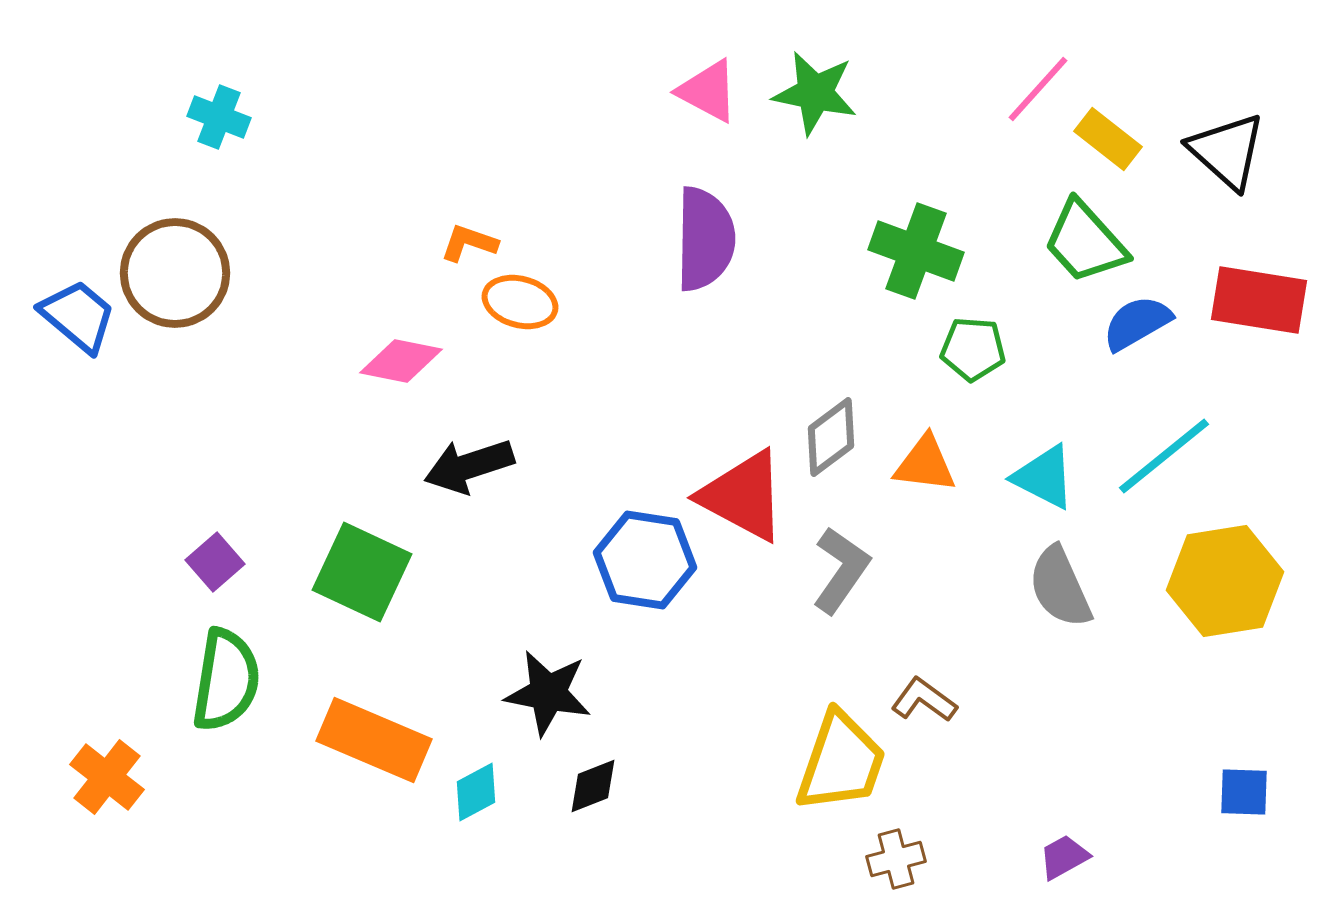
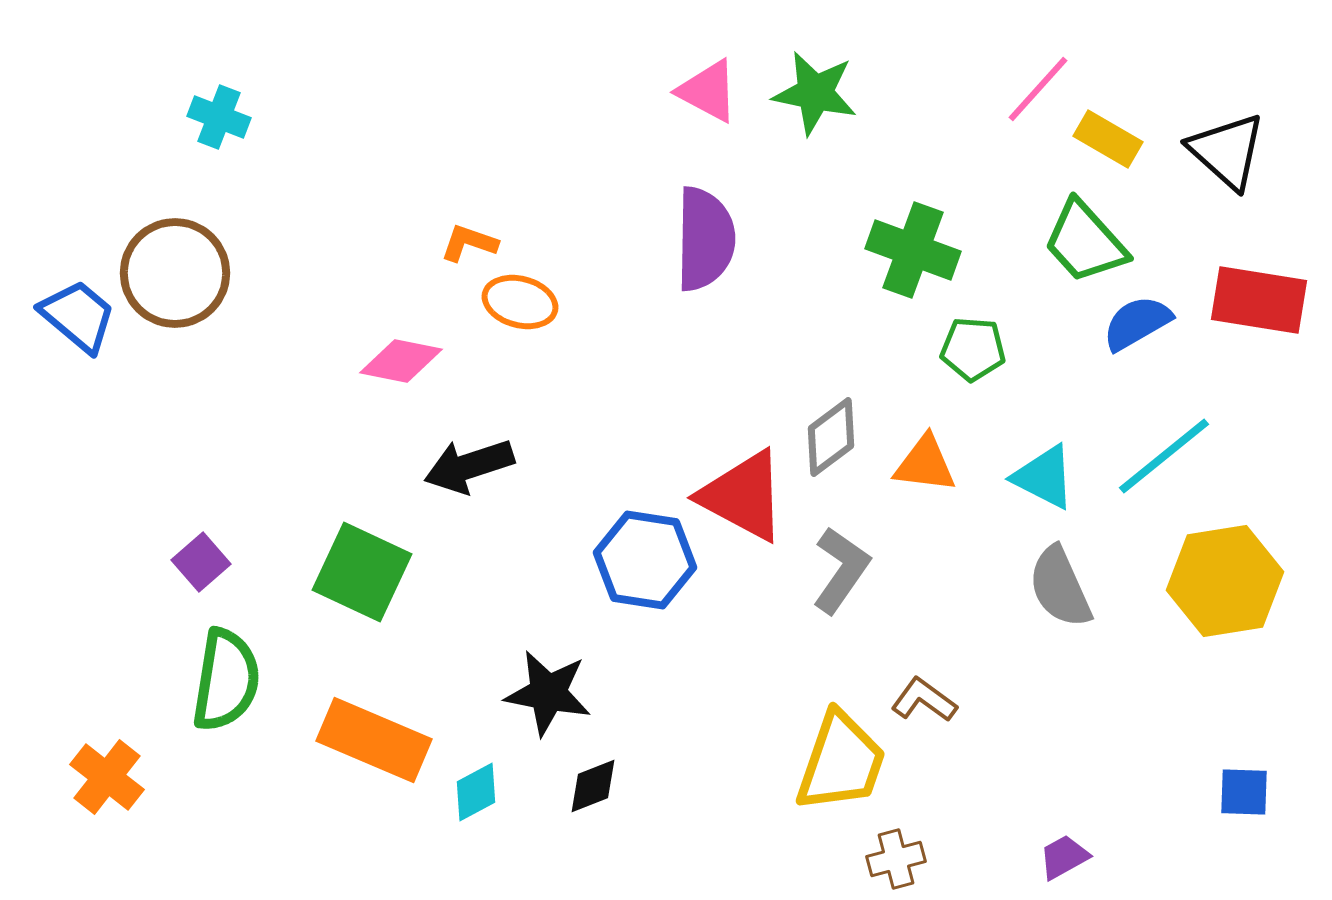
yellow rectangle: rotated 8 degrees counterclockwise
green cross: moved 3 px left, 1 px up
purple square: moved 14 px left
